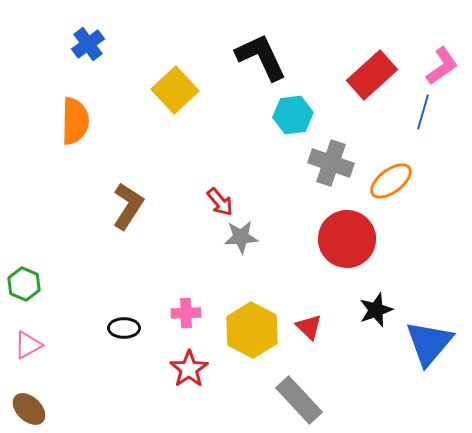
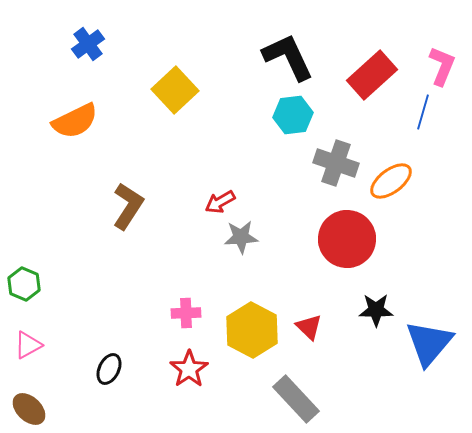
black L-shape: moved 27 px right
pink L-shape: rotated 33 degrees counterclockwise
orange semicircle: rotated 63 degrees clockwise
gray cross: moved 5 px right
red arrow: rotated 100 degrees clockwise
black star: rotated 20 degrees clockwise
black ellipse: moved 15 px left, 41 px down; rotated 64 degrees counterclockwise
gray rectangle: moved 3 px left, 1 px up
